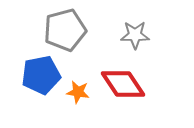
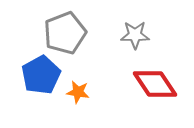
gray pentagon: moved 3 px down; rotated 6 degrees counterclockwise
blue pentagon: rotated 18 degrees counterclockwise
red diamond: moved 32 px right
